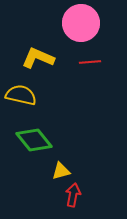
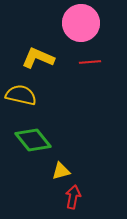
green diamond: moved 1 px left
red arrow: moved 2 px down
